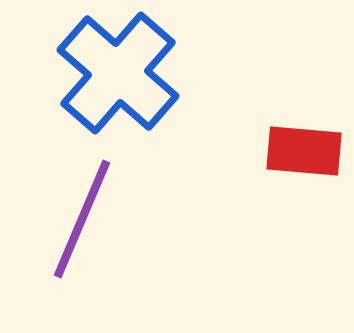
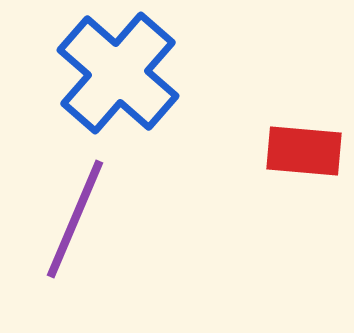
purple line: moved 7 px left
